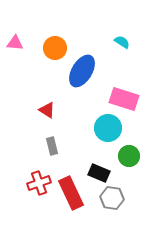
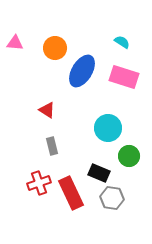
pink rectangle: moved 22 px up
